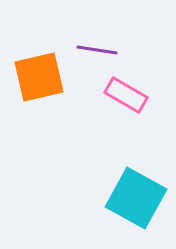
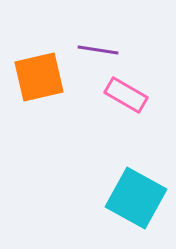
purple line: moved 1 px right
